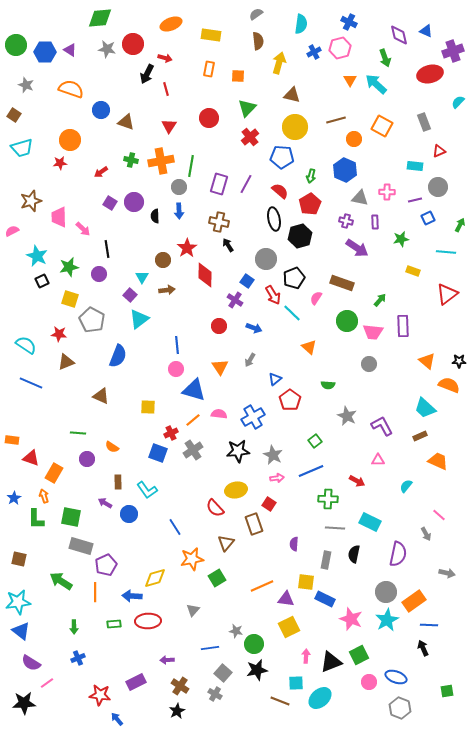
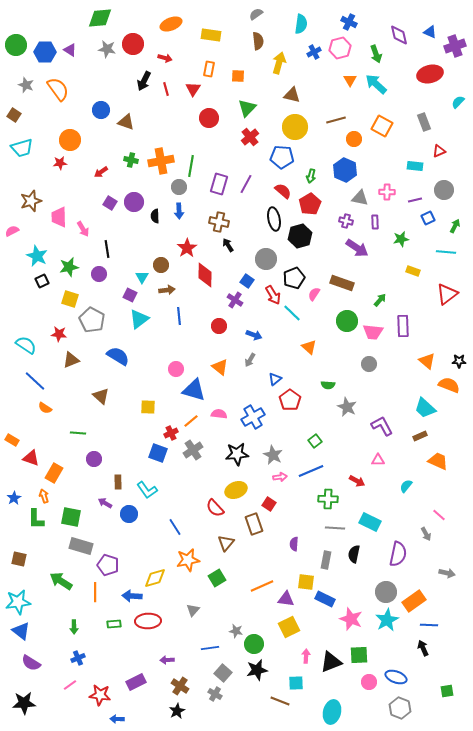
blue triangle at (426, 31): moved 4 px right, 1 px down
purple cross at (453, 51): moved 2 px right, 5 px up
green arrow at (385, 58): moved 9 px left, 4 px up
black arrow at (147, 74): moved 3 px left, 7 px down
orange semicircle at (71, 89): moved 13 px left; rotated 35 degrees clockwise
red triangle at (169, 126): moved 24 px right, 37 px up
gray circle at (438, 187): moved 6 px right, 3 px down
red semicircle at (280, 191): moved 3 px right
green arrow at (460, 225): moved 5 px left, 1 px down
pink arrow at (83, 229): rotated 14 degrees clockwise
brown circle at (163, 260): moved 2 px left, 5 px down
purple square at (130, 295): rotated 16 degrees counterclockwise
pink semicircle at (316, 298): moved 2 px left, 4 px up
blue arrow at (254, 328): moved 7 px down
blue line at (177, 345): moved 2 px right, 29 px up
blue semicircle at (118, 356): rotated 80 degrees counterclockwise
brown triangle at (66, 362): moved 5 px right, 2 px up
orange triangle at (220, 367): rotated 18 degrees counterclockwise
blue line at (31, 383): moved 4 px right, 2 px up; rotated 20 degrees clockwise
brown triangle at (101, 396): rotated 18 degrees clockwise
gray star at (347, 416): moved 9 px up
orange line at (193, 420): moved 2 px left, 1 px down
orange rectangle at (12, 440): rotated 24 degrees clockwise
orange semicircle at (112, 447): moved 67 px left, 39 px up
black star at (238, 451): moved 1 px left, 3 px down
purple circle at (87, 459): moved 7 px right
pink arrow at (277, 478): moved 3 px right, 1 px up
yellow ellipse at (236, 490): rotated 10 degrees counterclockwise
orange star at (192, 559): moved 4 px left, 1 px down
purple pentagon at (106, 565): moved 2 px right; rotated 30 degrees counterclockwise
green square at (359, 655): rotated 24 degrees clockwise
pink line at (47, 683): moved 23 px right, 2 px down
cyan ellipse at (320, 698): moved 12 px right, 14 px down; rotated 35 degrees counterclockwise
blue arrow at (117, 719): rotated 48 degrees counterclockwise
